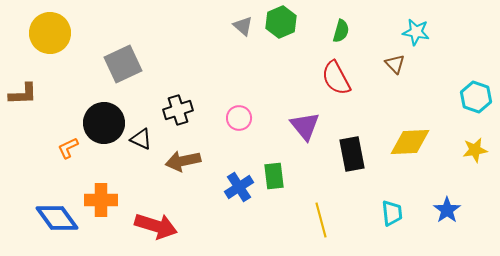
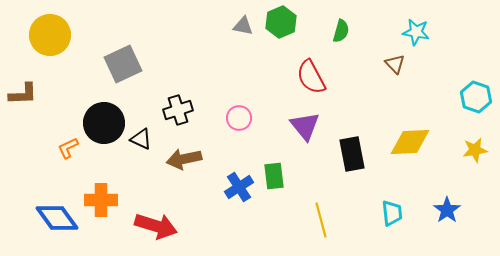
gray triangle: rotated 30 degrees counterclockwise
yellow circle: moved 2 px down
red semicircle: moved 25 px left, 1 px up
brown arrow: moved 1 px right, 2 px up
